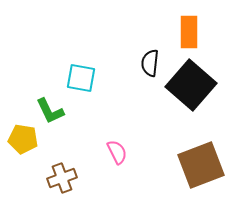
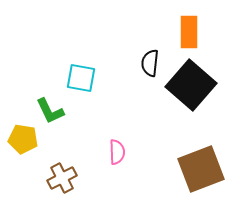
pink semicircle: rotated 25 degrees clockwise
brown square: moved 4 px down
brown cross: rotated 8 degrees counterclockwise
